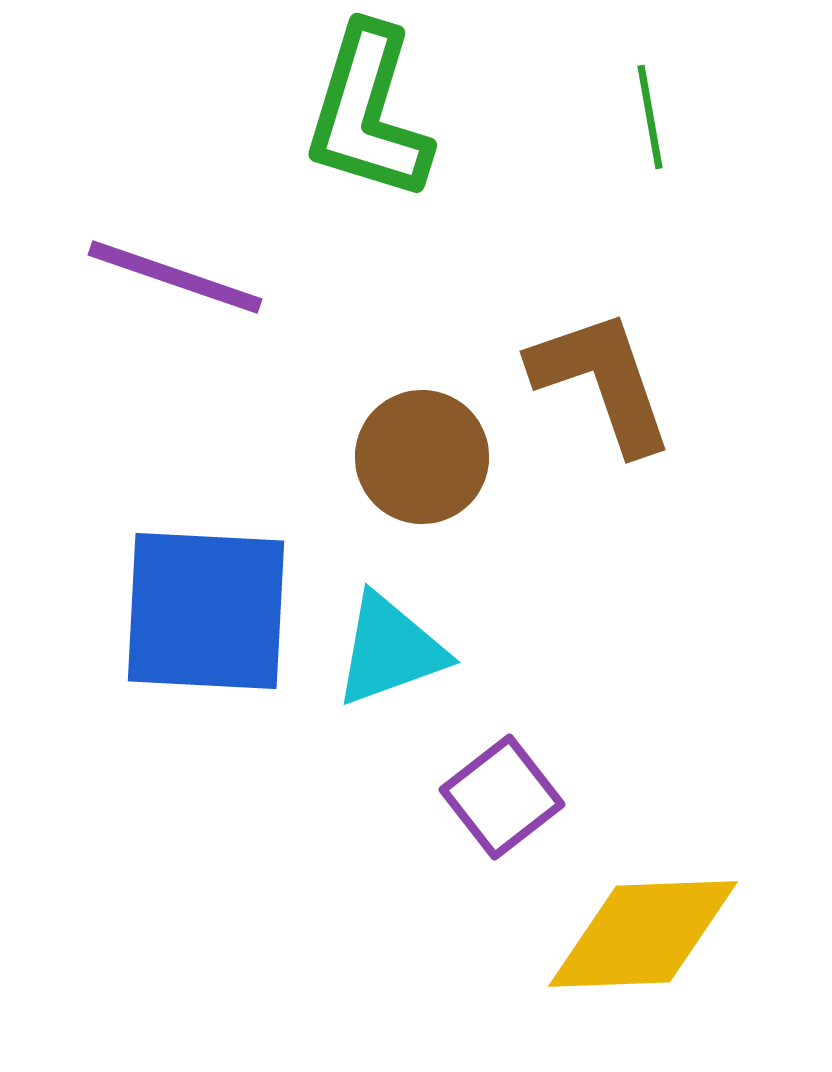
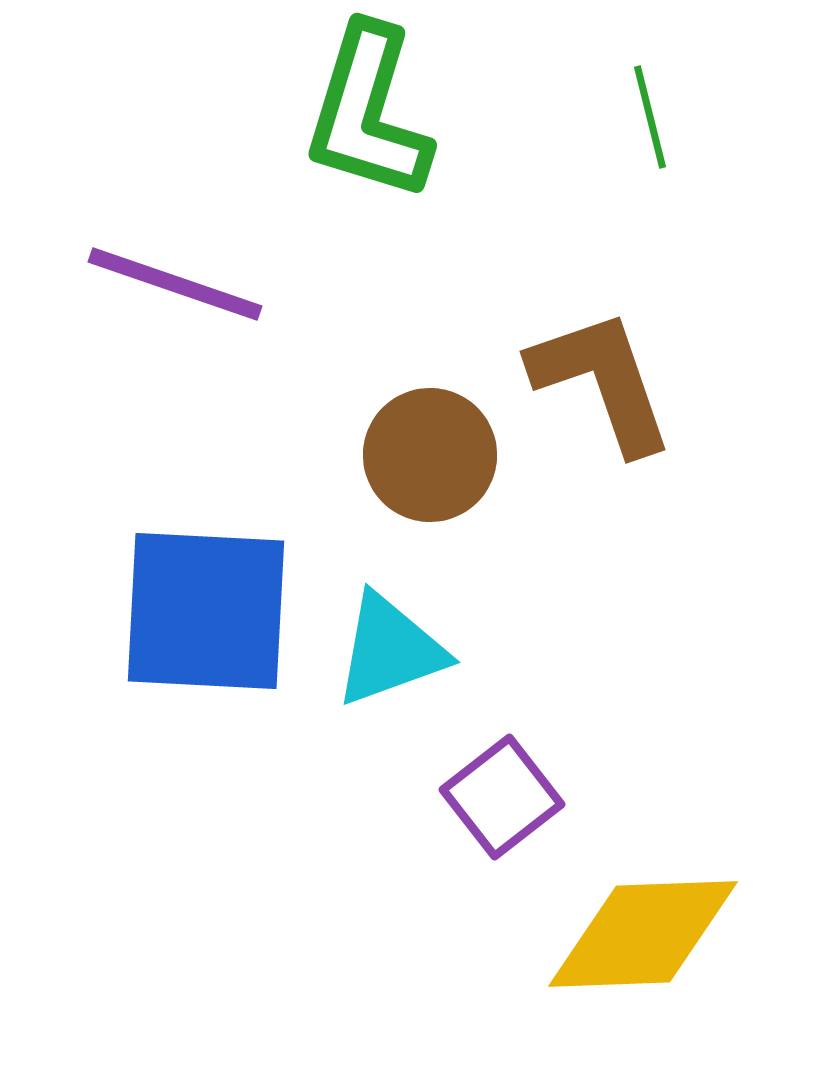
green line: rotated 4 degrees counterclockwise
purple line: moved 7 px down
brown circle: moved 8 px right, 2 px up
